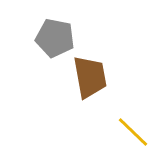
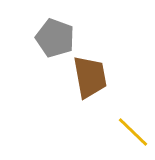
gray pentagon: rotated 9 degrees clockwise
